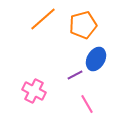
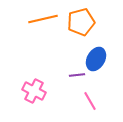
orange line: rotated 28 degrees clockwise
orange pentagon: moved 2 px left, 3 px up
purple line: moved 2 px right; rotated 21 degrees clockwise
pink line: moved 3 px right, 3 px up
